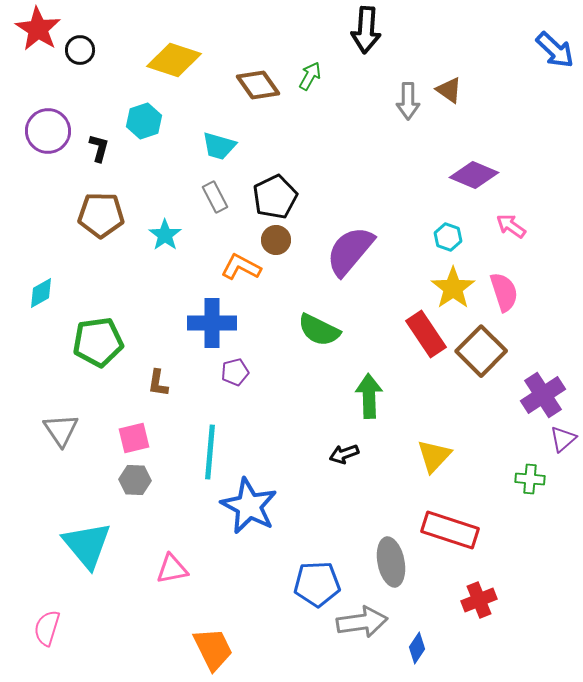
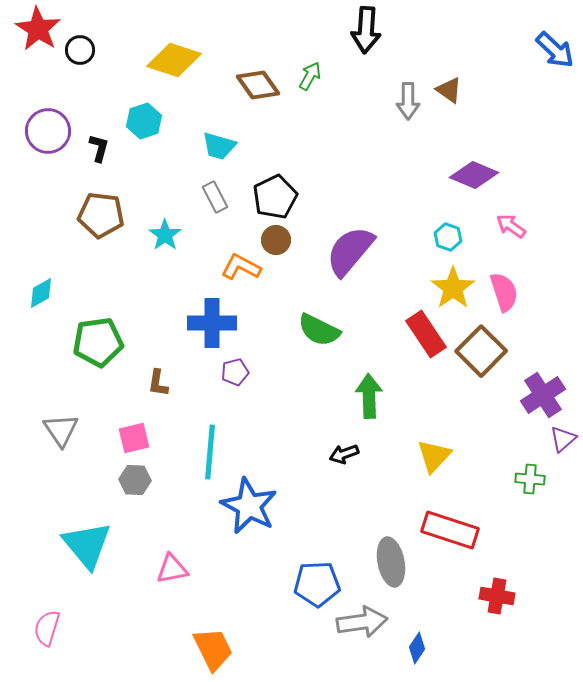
brown pentagon at (101, 215): rotated 6 degrees clockwise
red cross at (479, 600): moved 18 px right, 4 px up; rotated 32 degrees clockwise
